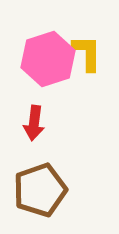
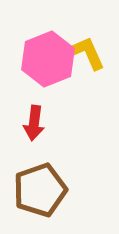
yellow L-shape: rotated 24 degrees counterclockwise
pink hexagon: rotated 4 degrees counterclockwise
